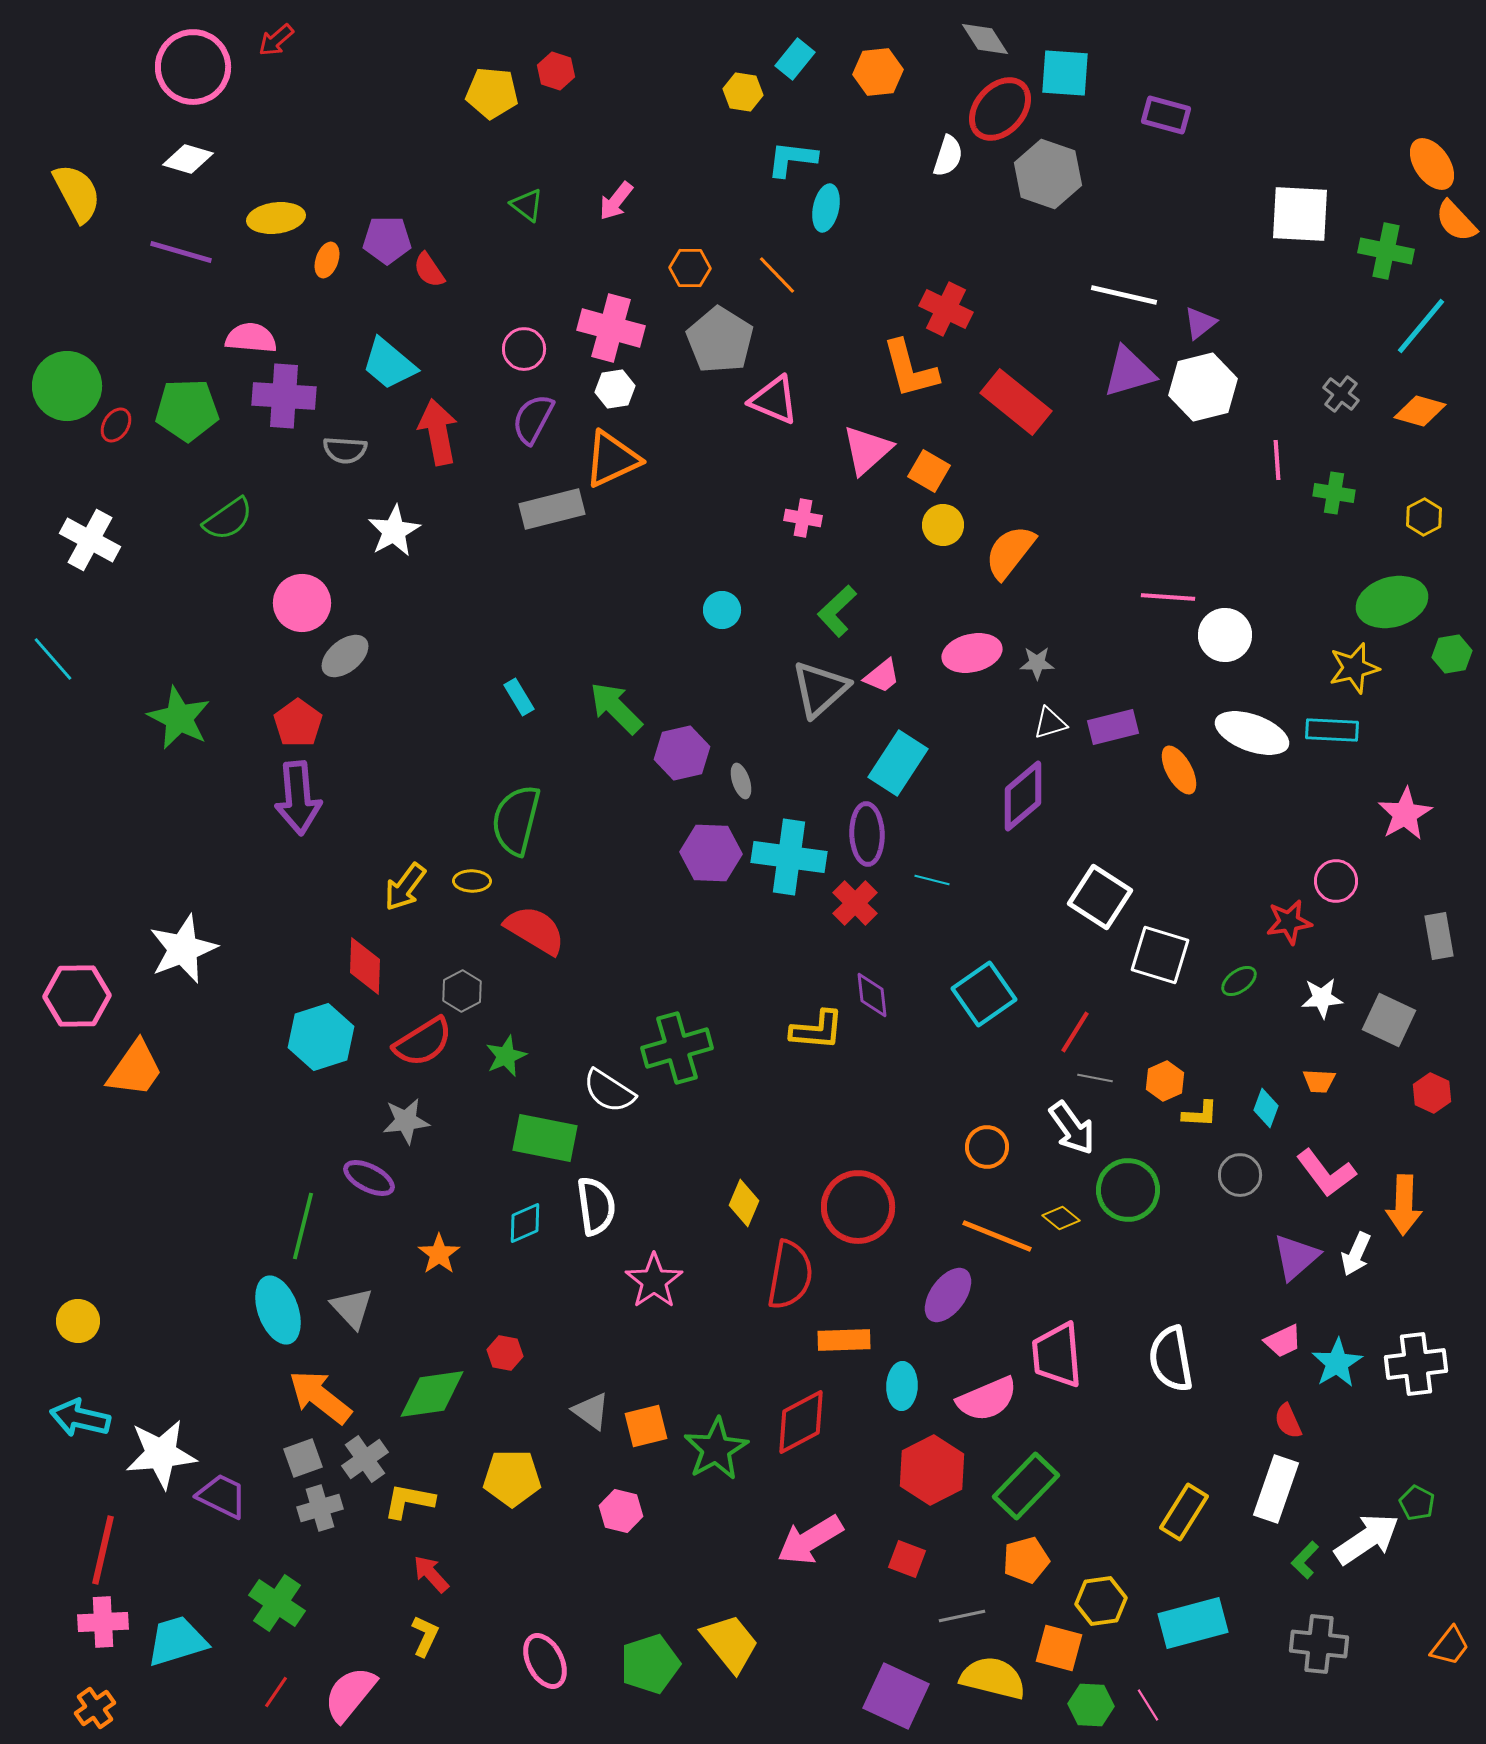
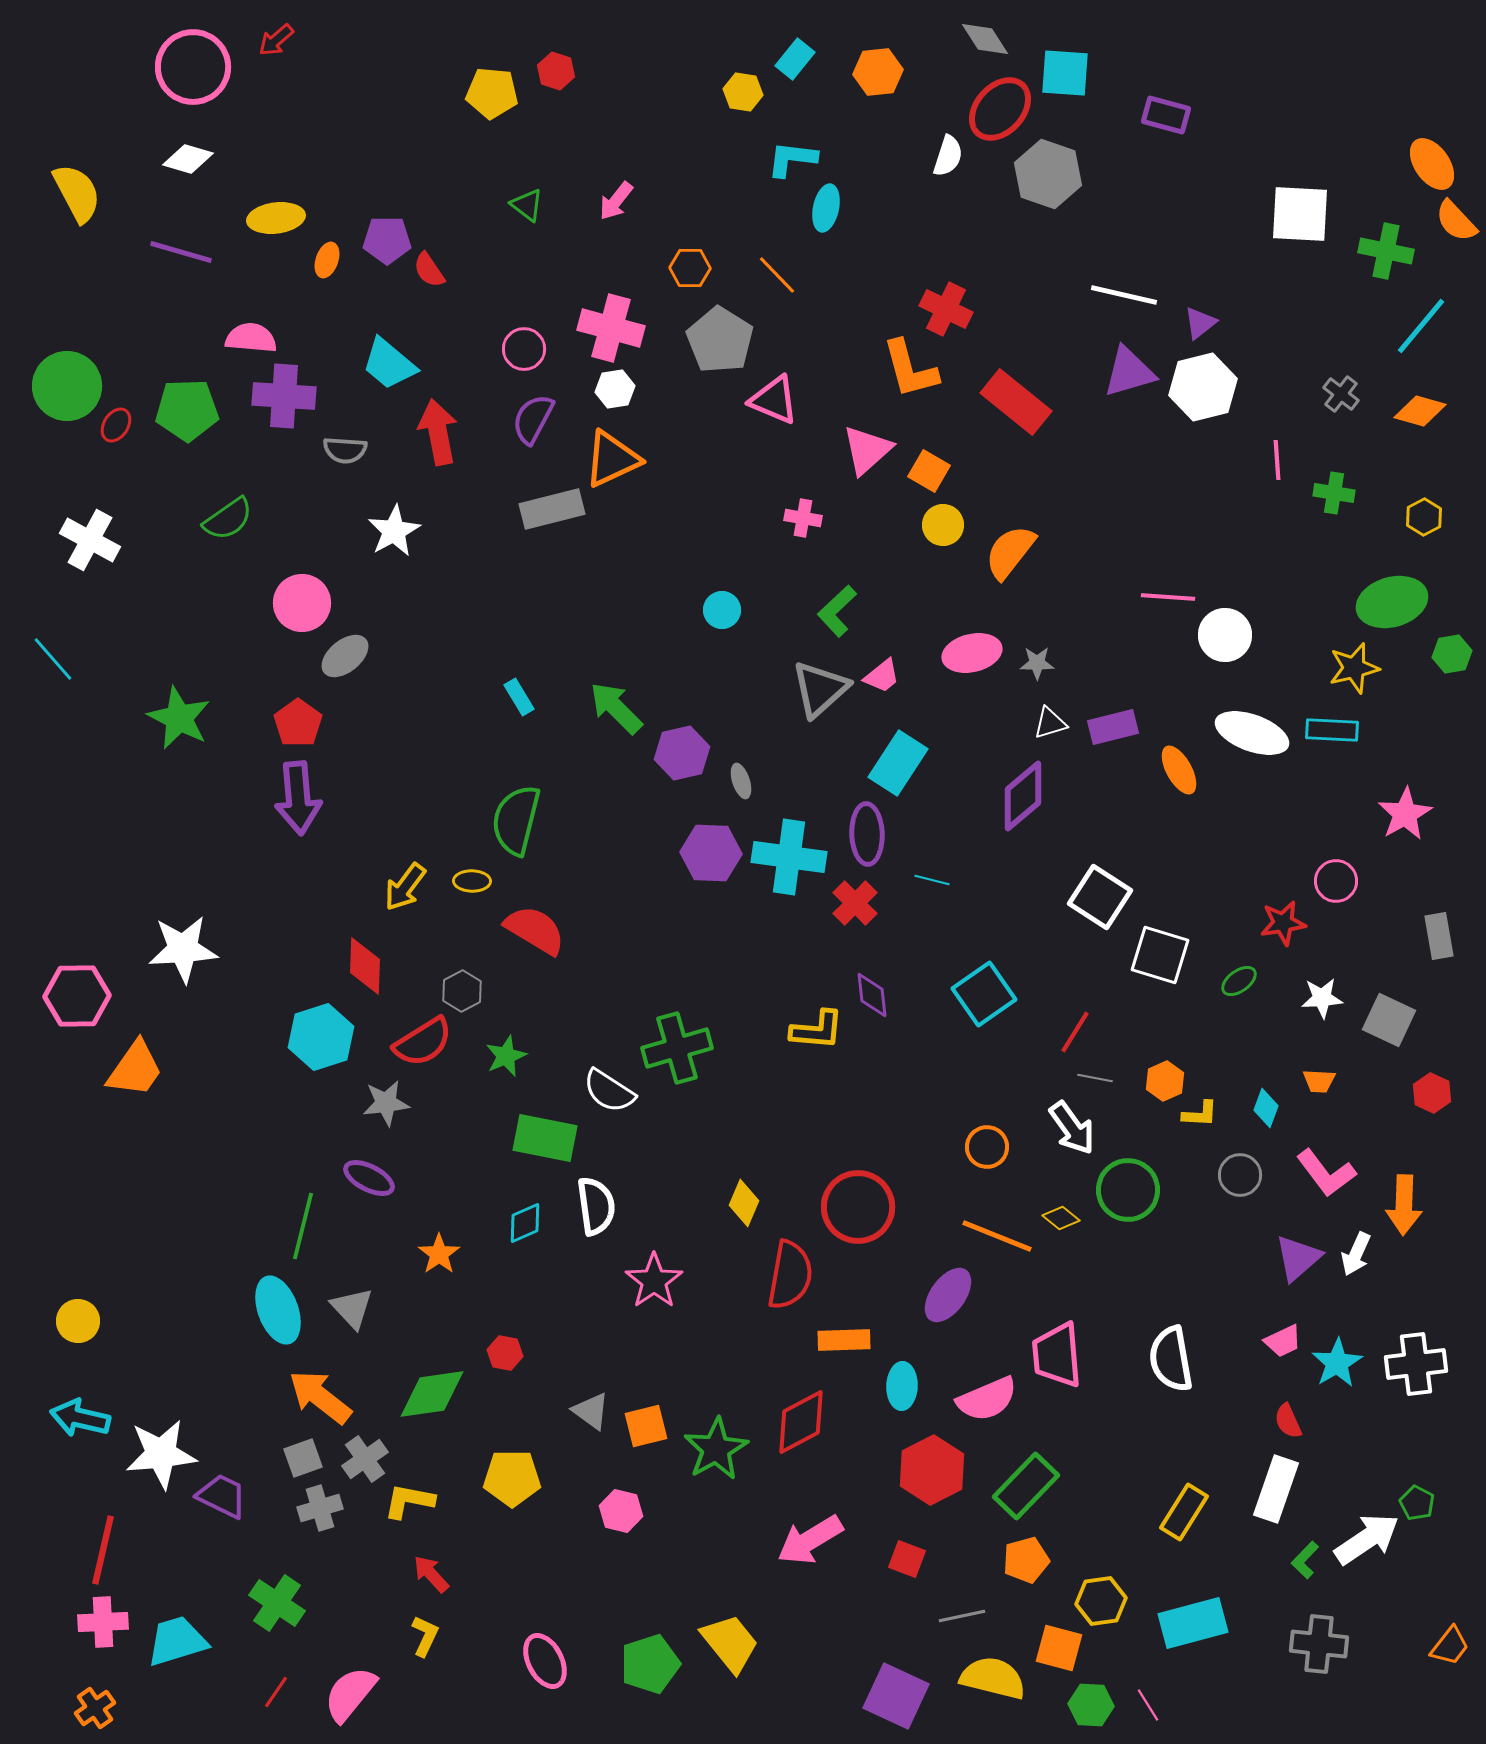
red star at (1289, 922): moved 6 px left, 1 px down
white star at (183, 949): rotated 18 degrees clockwise
gray star at (406, 1121): moved 20 px left, 18 px up
purple triangle at (1296, 1257): moved 2 px right, 1 px down
